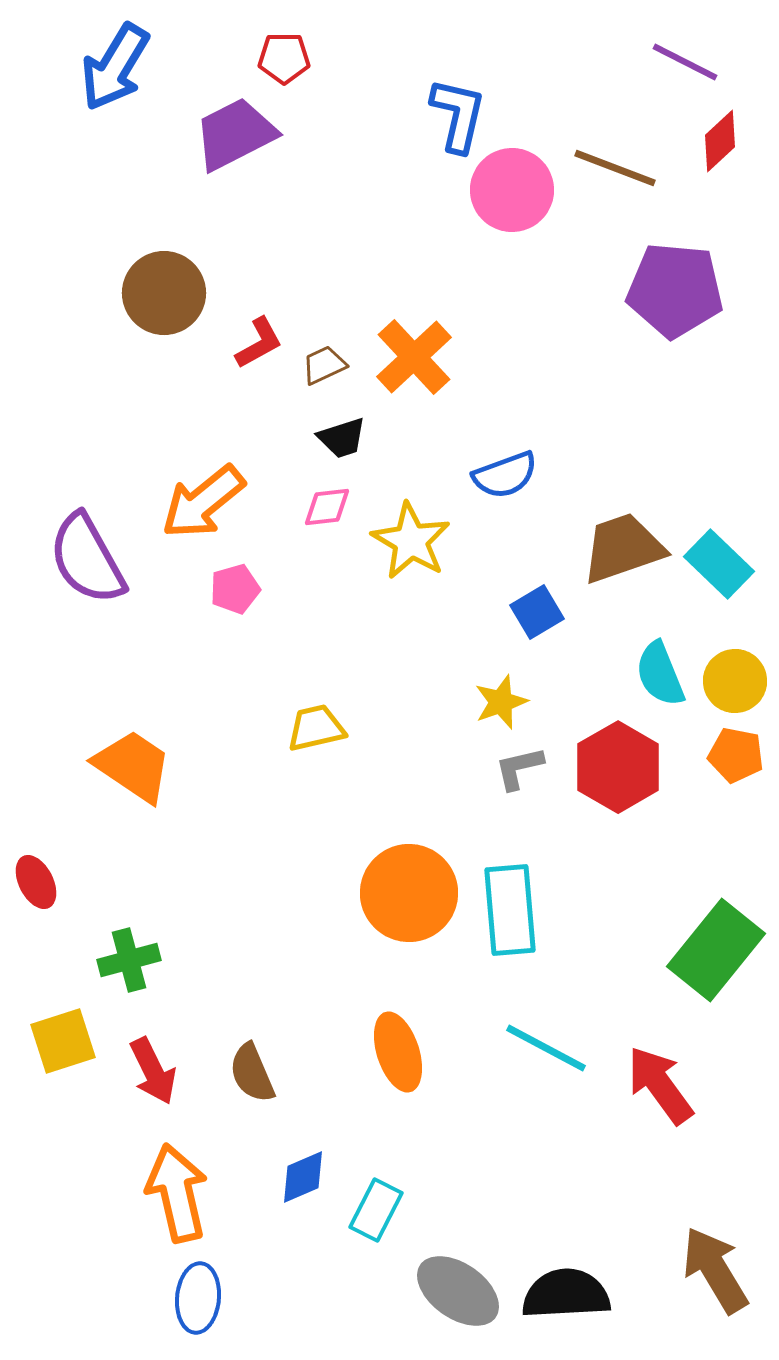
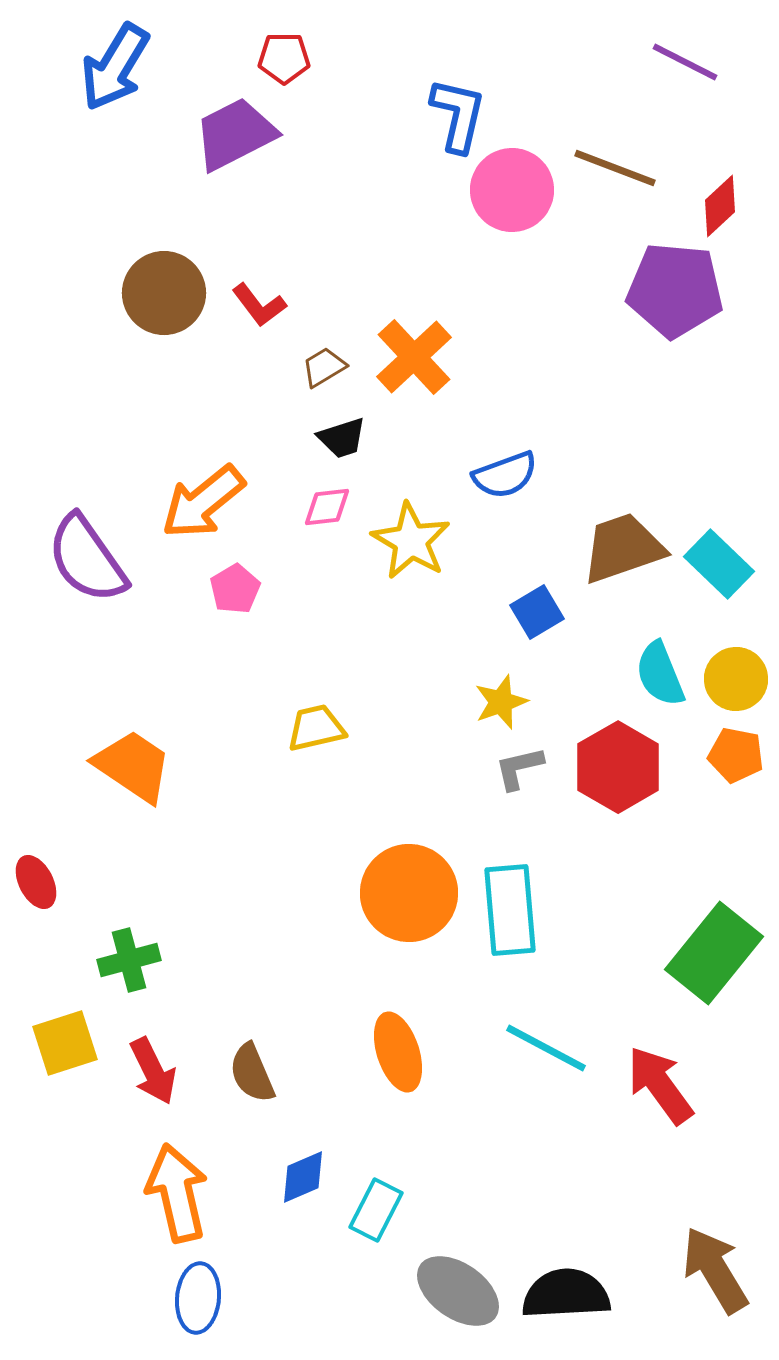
red diamond at (720, 141): moved 65 px down
red L-shape at (259, 343): moved 38 px up; rotated 82 degrees clockwise
brown trapezoid at (324, 365): moved 2 px down; rotated 6 degrees counterclockwise
purple semicircle at (87, 559): rotated 6 degrees counterclockwise
pink pentagon at (235, 589): rotated 15 degrees counterclockwise
yellow circle at (735, 681): moved 1 px right, 2 px up
green rectangle at (716, 950): moved 2 px left, 3 px down
yellow square at (63, 1041): moved 2 px right, 2 px down
